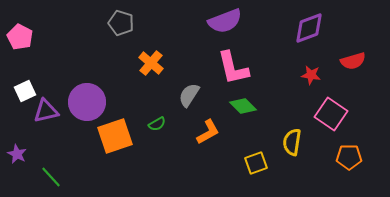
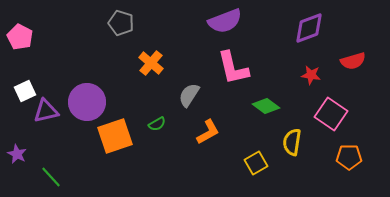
green diamond: moved 23 px right; rotated 8 degrees counterclockwise
yellow square: rotated 10 degrees counterclockwise
